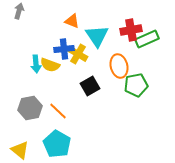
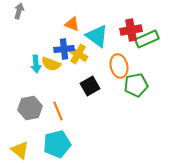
orange triangle: moved 3 px down
cyan triangle: rotated 20 degrees counterclockwise
yellow semicircle: moved 1 px right, 1 px up
orange line: rotated 24 degrees clockwise
cyan pentagon: rotated 28 degrees clockwise
